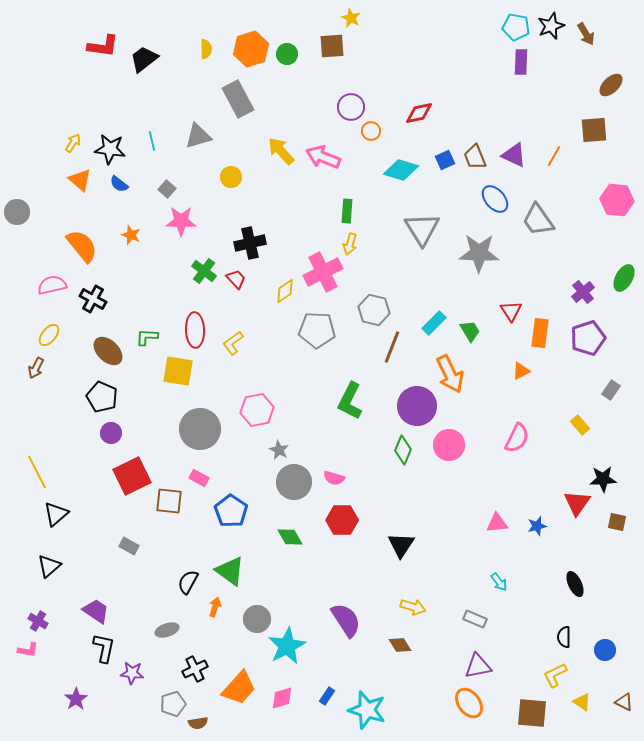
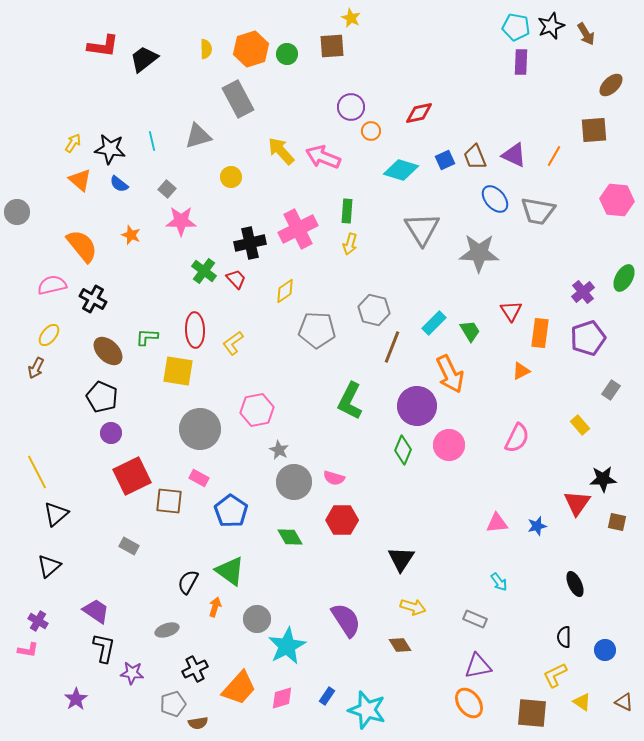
gray trapezoid at (538, 220): moved 9 px up; rotated 45 degrees counterclockwise
pink cross at (323, 272): moved 25 px left, 43 px up
black triangle at (401, 545): moved 14 px down
